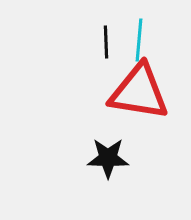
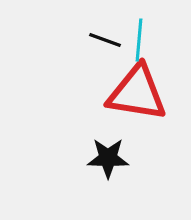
black line: moved 1 px left, 2 px up; rotated 68 degrees counterclockwise
red triangle: moved 2 px left, 1 px down
